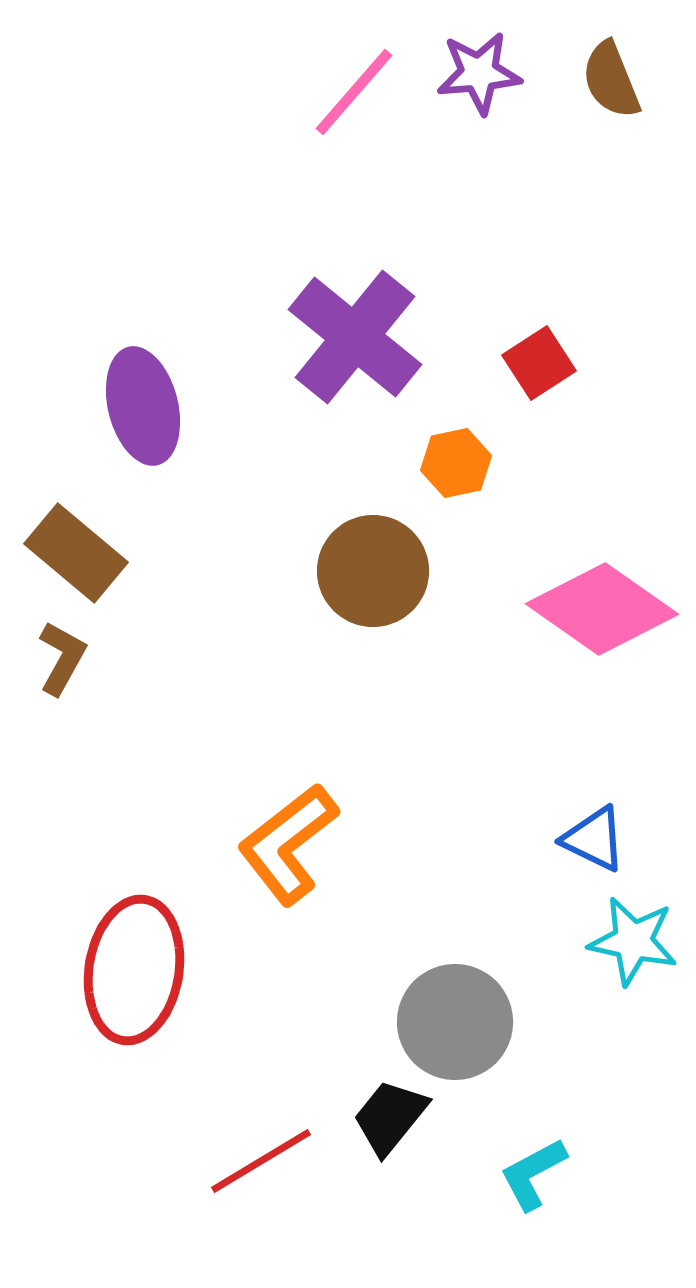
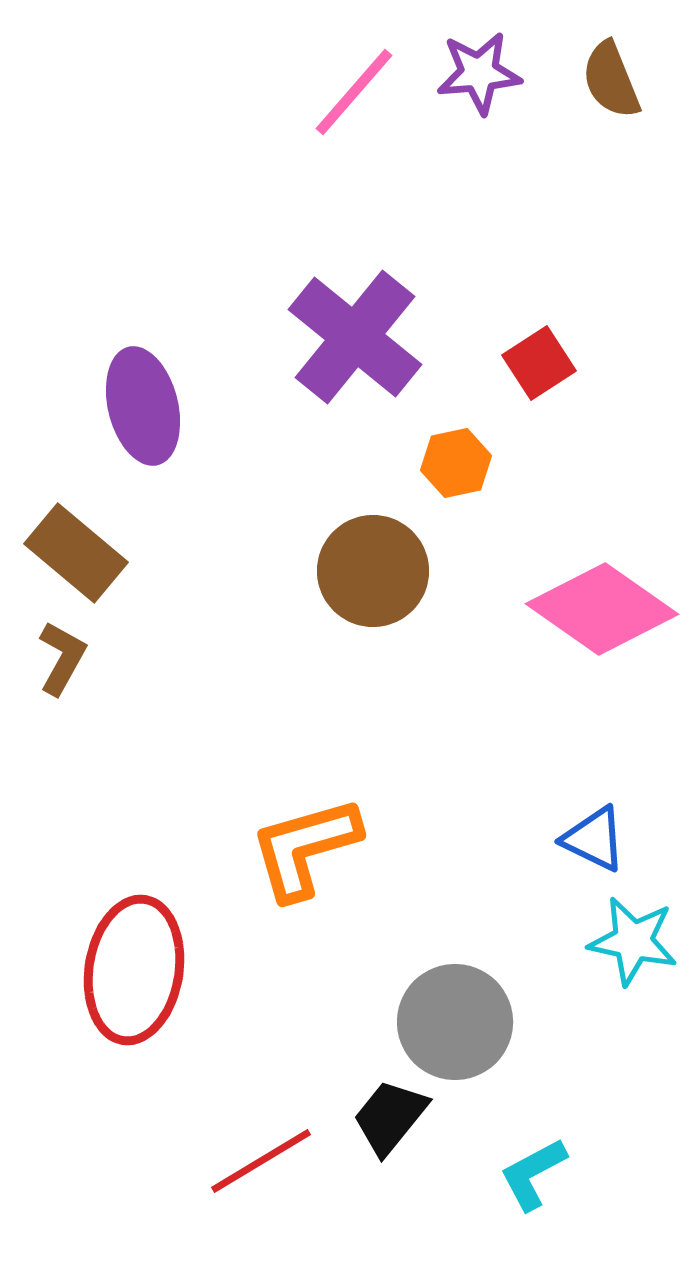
orange L-shape: moved 17 px right, 4 px down; rotated 22 degrees clockwise
